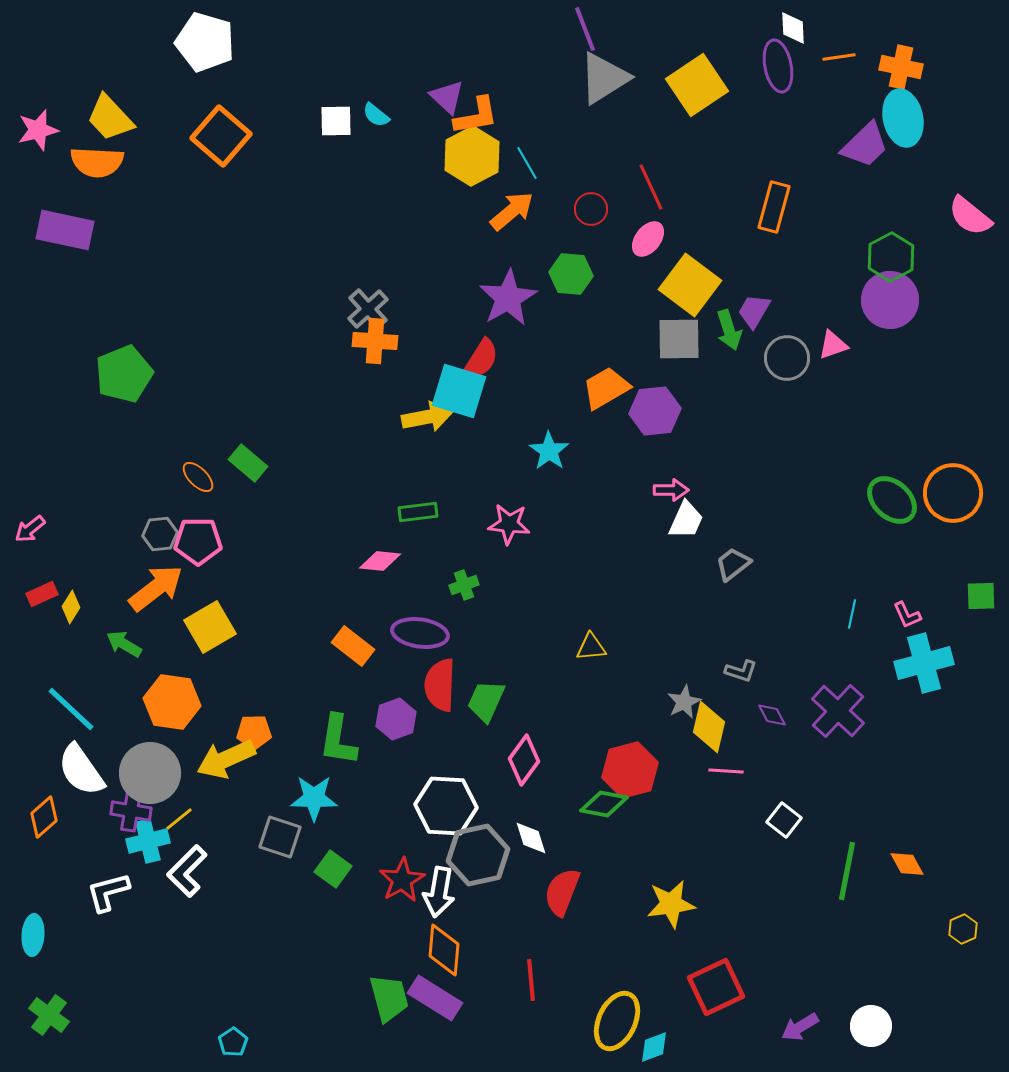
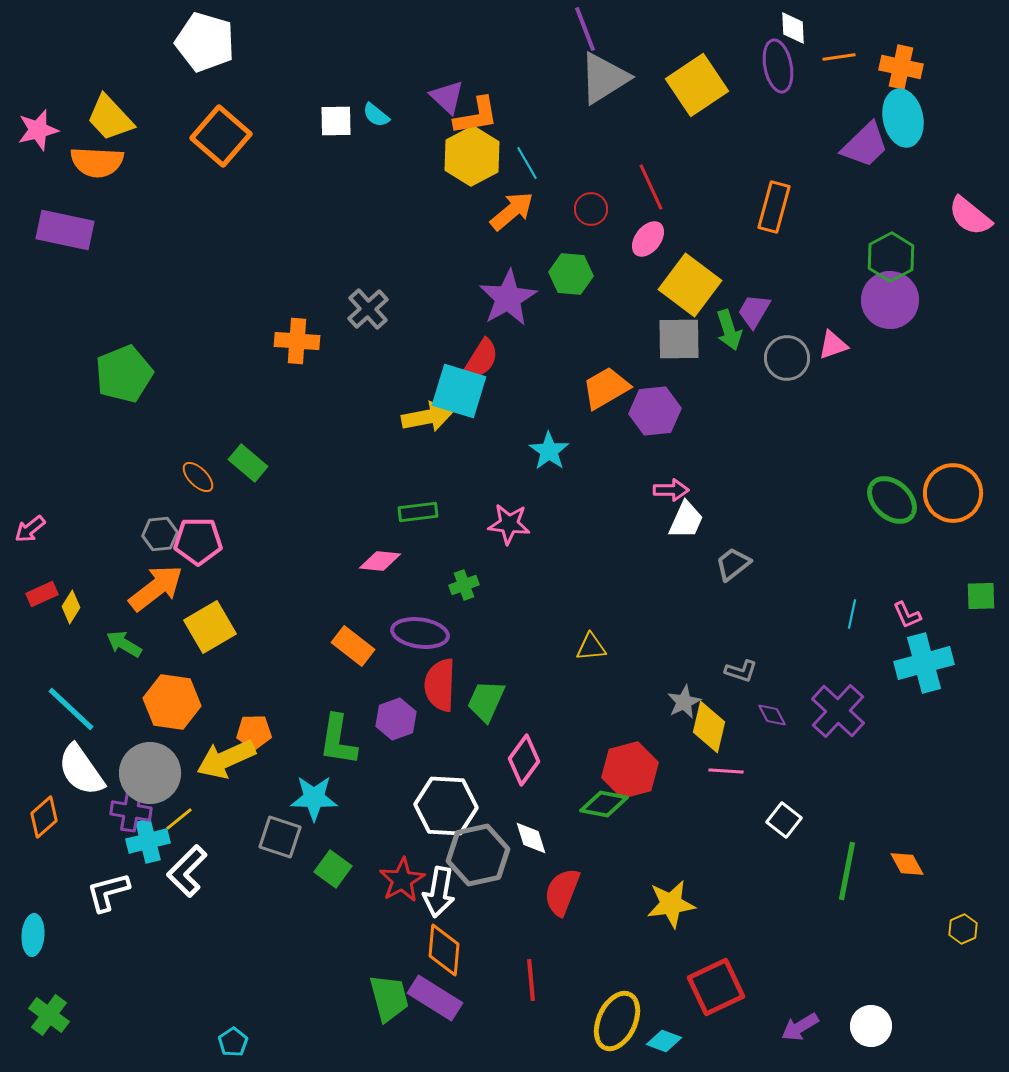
orange cross at (375, 341): moved 78 px left
cyan diamond at (654, 1047): moved 10 px right, 6 px up; rotated 40 degrees clockwise
